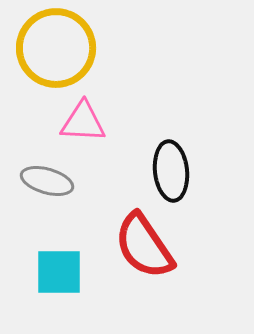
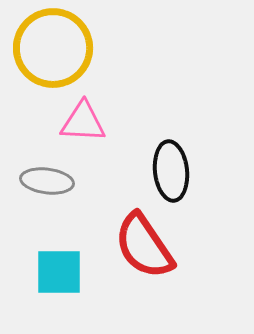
yellow circle: moved 3 px left
gray ellipse: rotated 9 degrees counterclockwise
